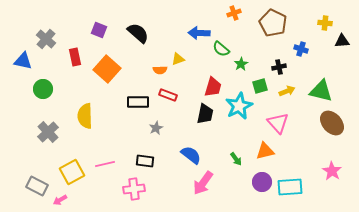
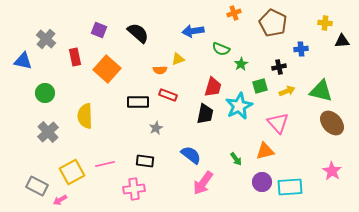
blue arrow at (199, 33): moved 6 px left, 2 px up; rotated 10 degrees counterclockwise
green semicircle at (221, 49): rotated 18 degrees counterclockwise
blue cross at (301, 49): rotated 24 degrees counterclockwise
green circle at (43, 89): moved 2 px right, 4 px down
